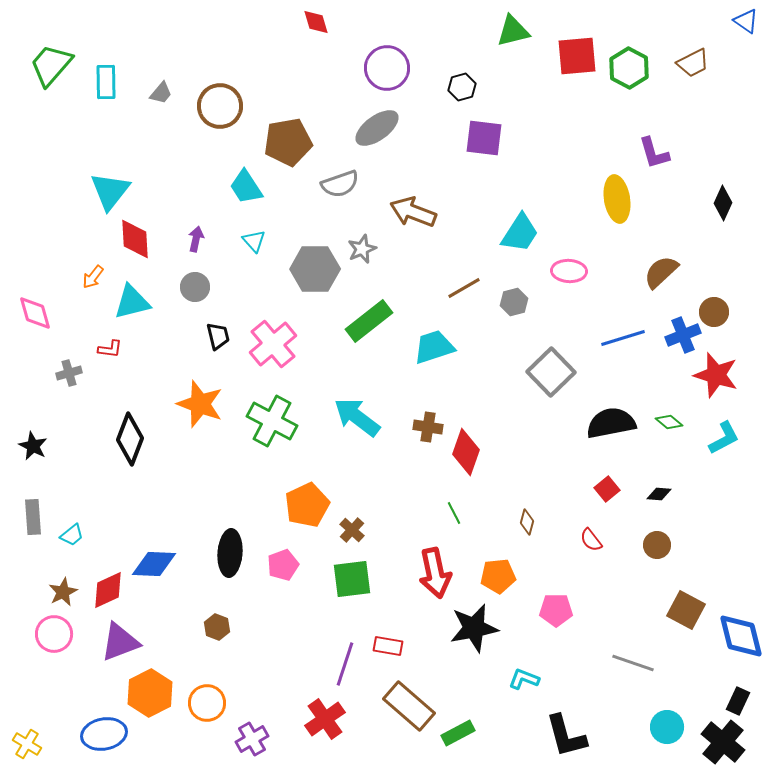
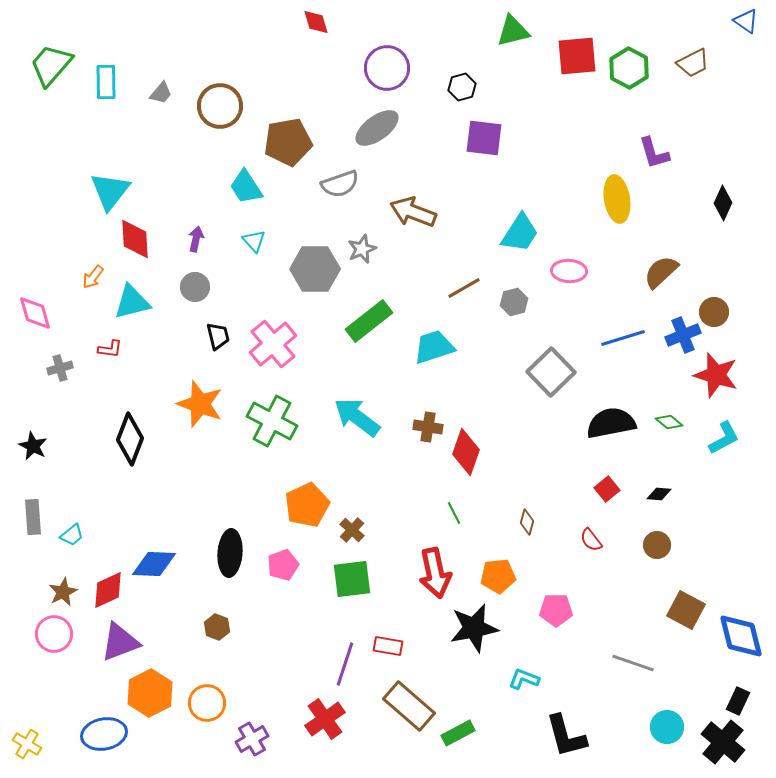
gray cross at (69, 373): moved 9 px left, 5 px up
